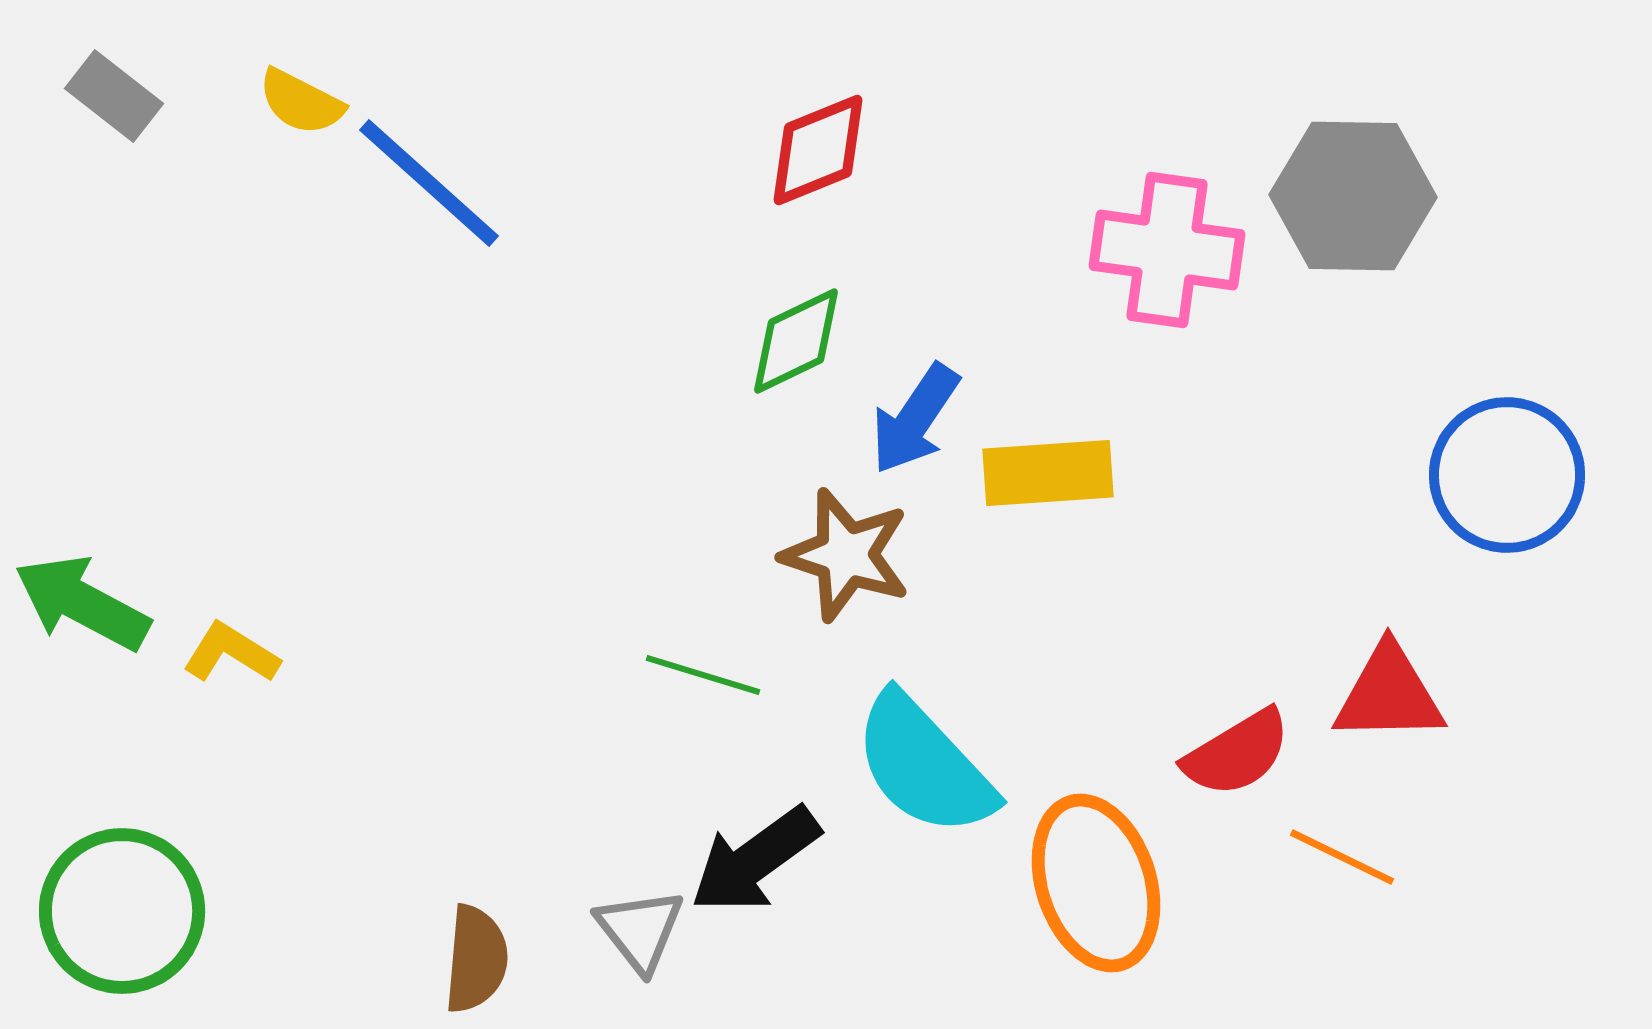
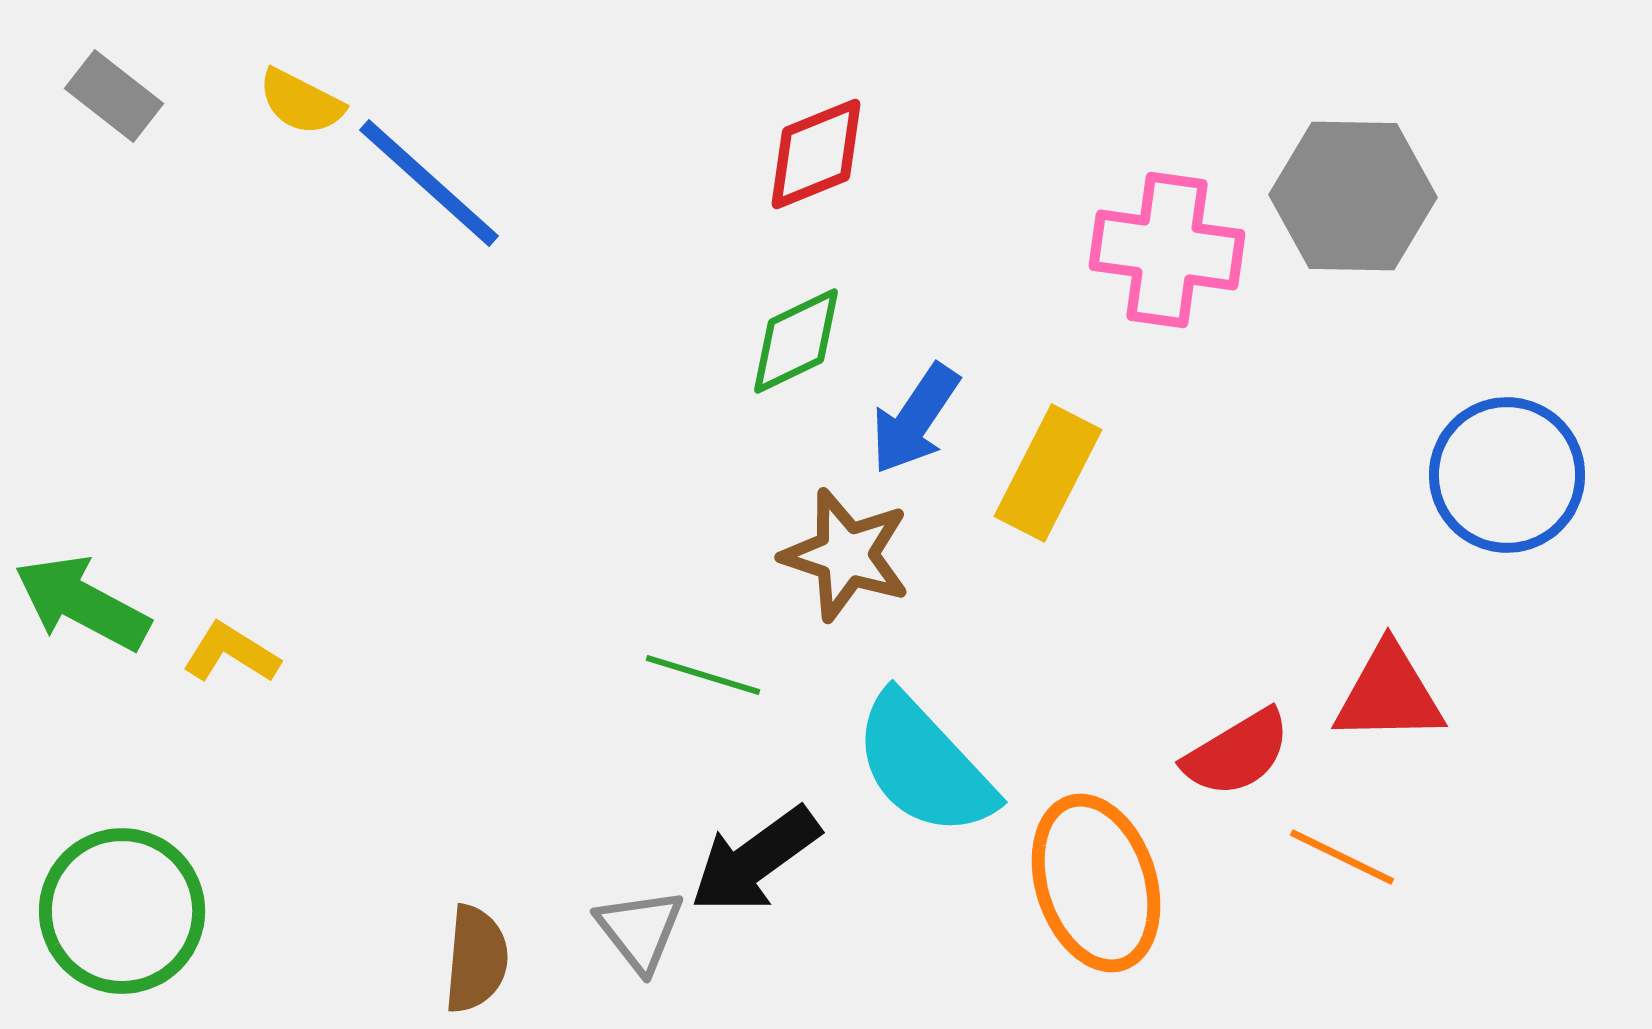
red diamond: moved 2 px left, 4 px down
yellow rectangle: rotated 59 degrees counterclockwise
